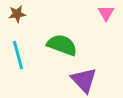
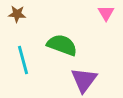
brown star: rotated 12 degrees clockwise
cyan line: moved 5 px right, 5 px down
purple triangle: rotated 20 degrees clockwise
